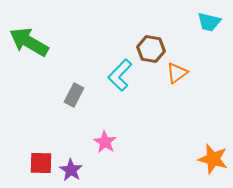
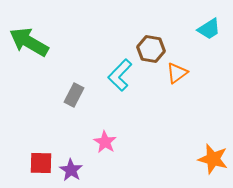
cyan trapezoid: moved 7 px down; rotated 45 degrees counterclockwise
